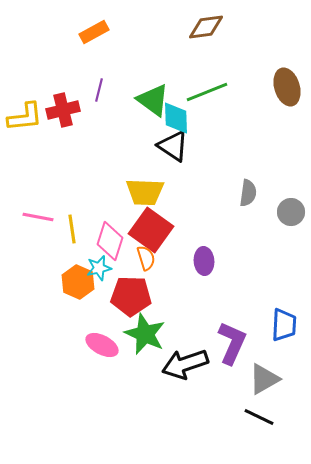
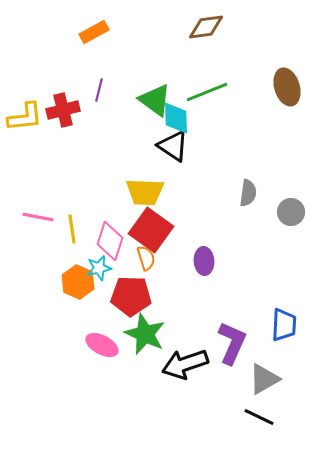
green triangle: moved 2 px right
